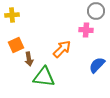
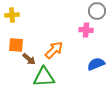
gray circle: moved 1 px right
orange square: rotated 28 degrees clockwise
orange arrow: moved 8 px left, 1 px down
brown arrow: rotated 40 degrees counterclockwise
blue semicircle: moved 1 px left, 1 px up; rotated 24 degrees clockwise
green triangle: rotated 10 degrees counterclockwise
